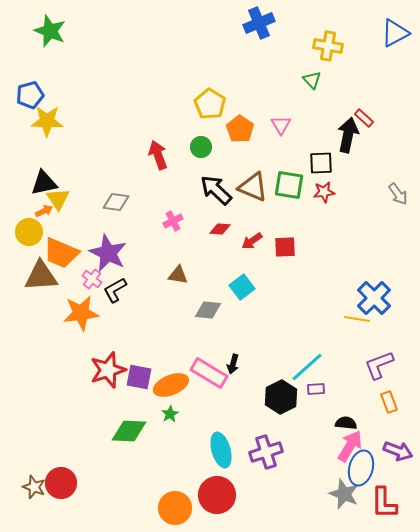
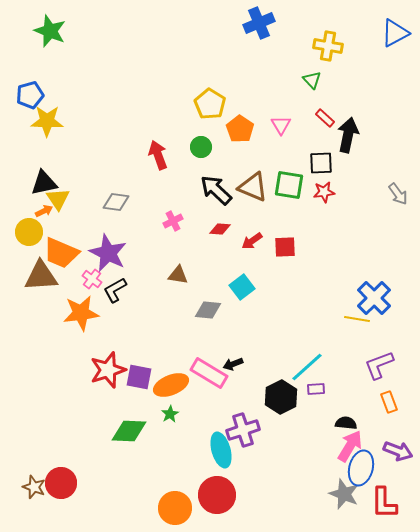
red rectangle at (364, 118): moved 39 px left
black arrow at (233, 364): rotated 54 degrees clockwise
purple cross at (266, 452): moved 23 px left, 22 px up
